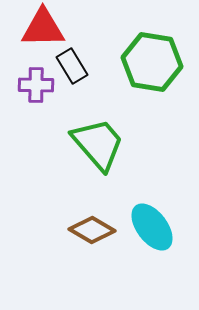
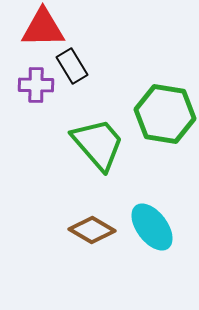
green hexagon: moved 13 px right, 52 px down
